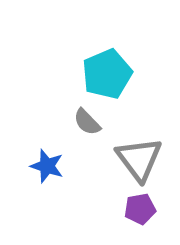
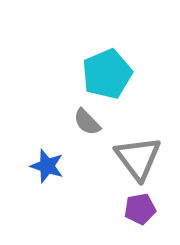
gray triangle: moved 1 px left, 1 px up
